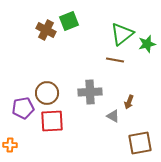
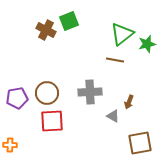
purple pentagon: moved 6 px left, 10 px up
